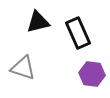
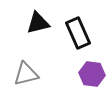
black triangle: moved 1 px down
gray triangle: moved 3 px right, 6 px down; rotated 32 degrees counterclockwise
